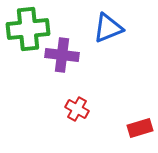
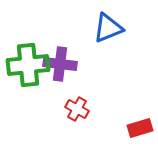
green cross: moved 36 px down
purple cross: moved 2 px left, 9 px down
